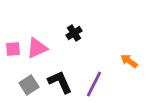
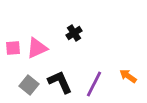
pink square: moved 1 px up
orange arrow: moved 1 px left, 15 px down
gray square: rotated 18 degrees counterclockwise
